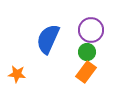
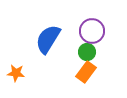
purple circle: moved 1 px right, 1 px down
blue semicircle: rotated 8 degrees clockwise
orange star: moved 1 px left, 1 px up
